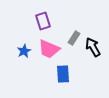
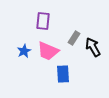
purple rectangle: rotated 24 degrees clockwise
pink trapezoid: moved 1 px left, 2 px down
